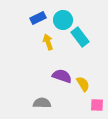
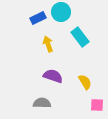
cyan circle: moved 2 px left, 8 px up
yellow arrow: moved 2 px down
purple semicircle: moved 9 px left
yellow semicircle: moved 2 px right, 2 px up
